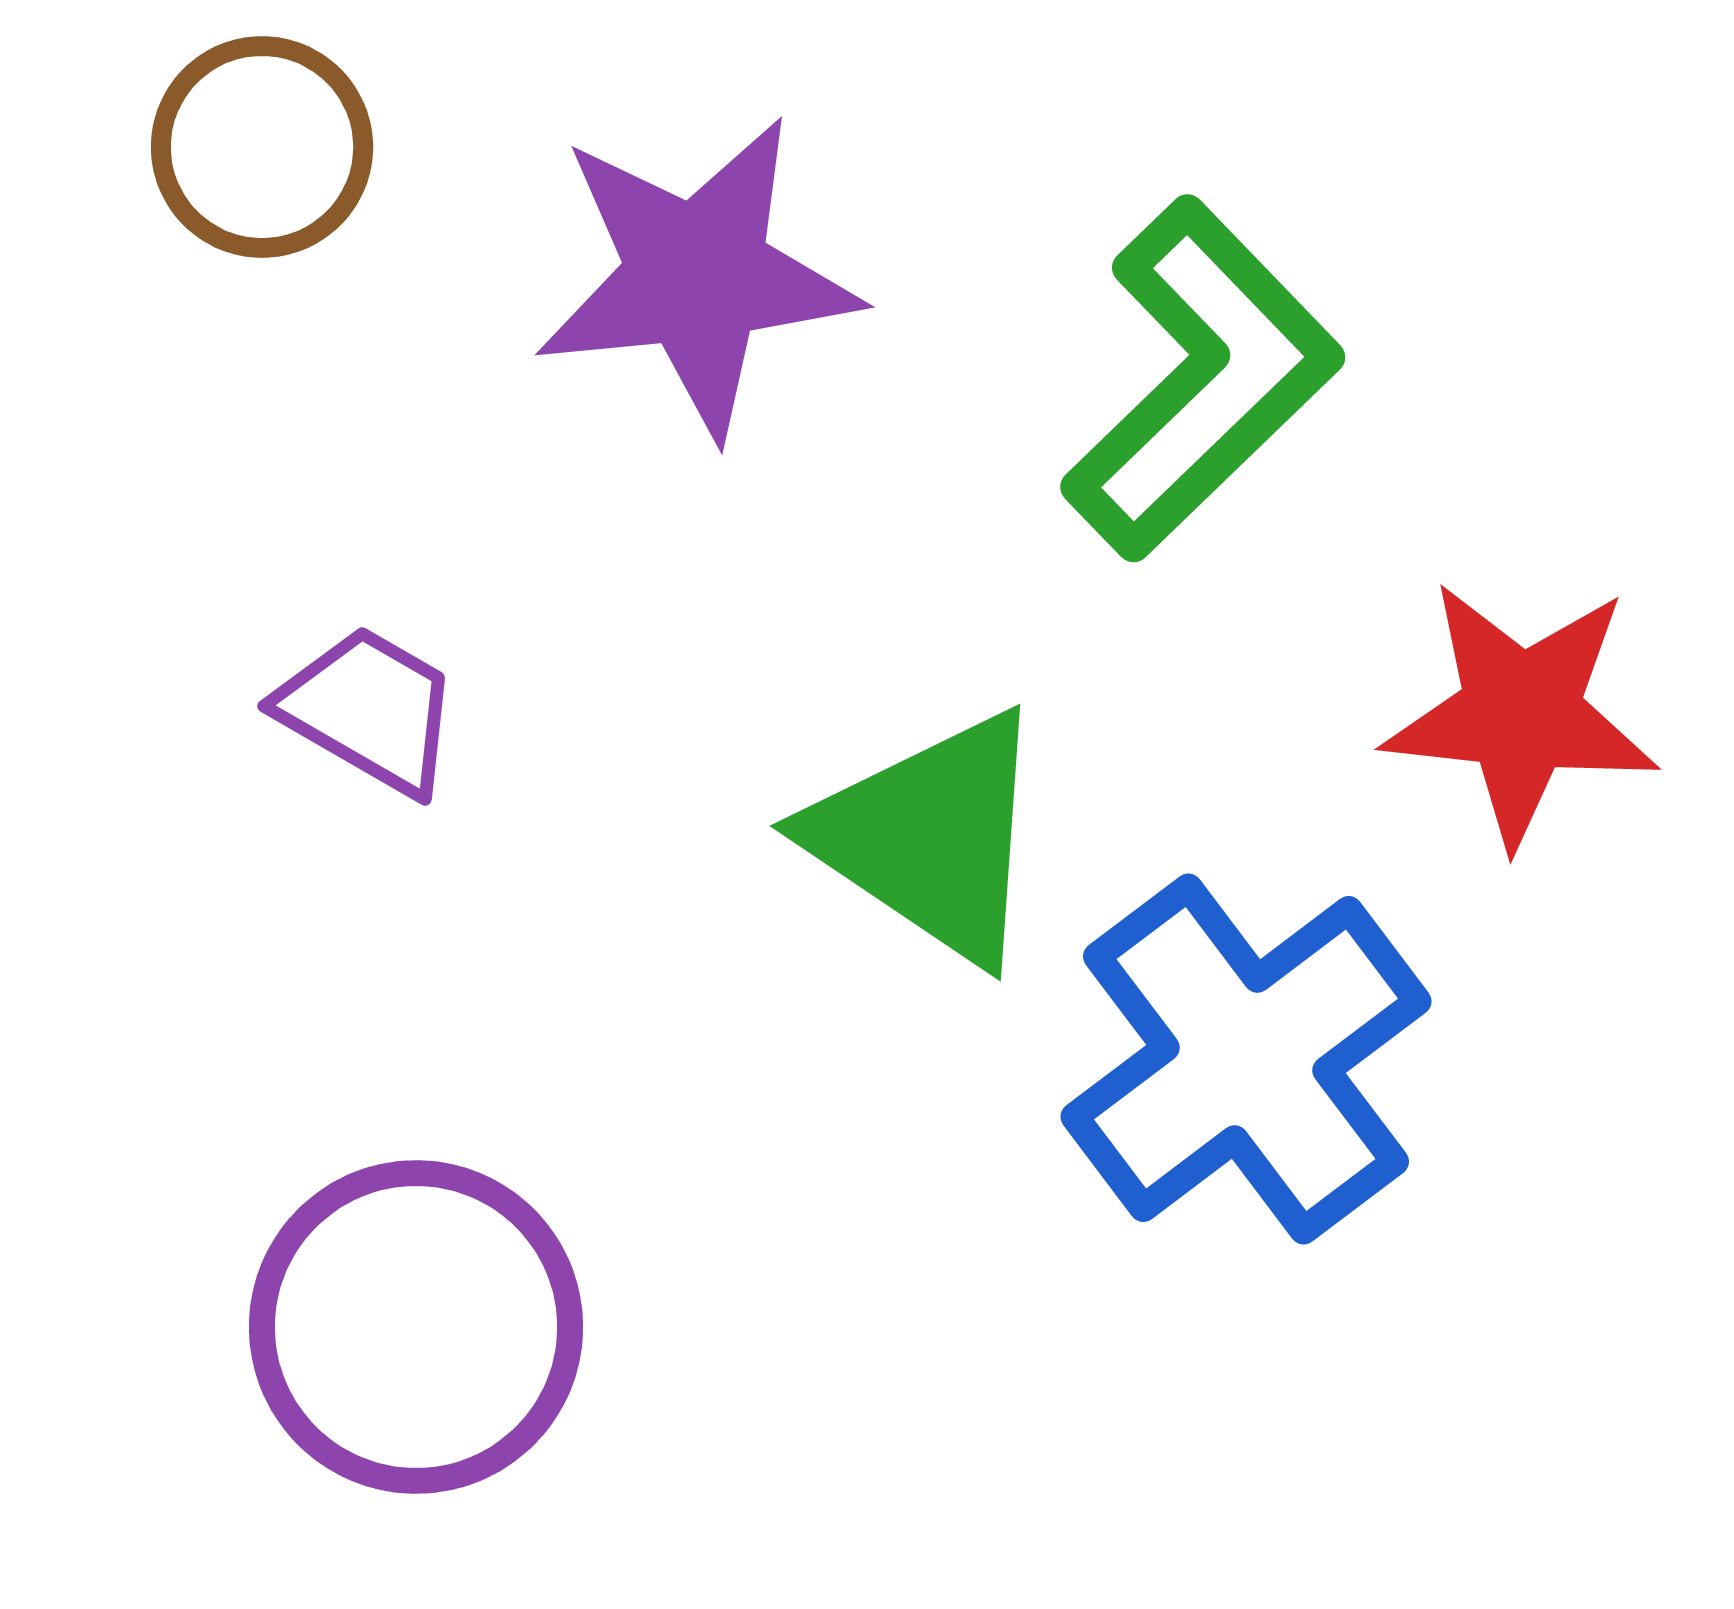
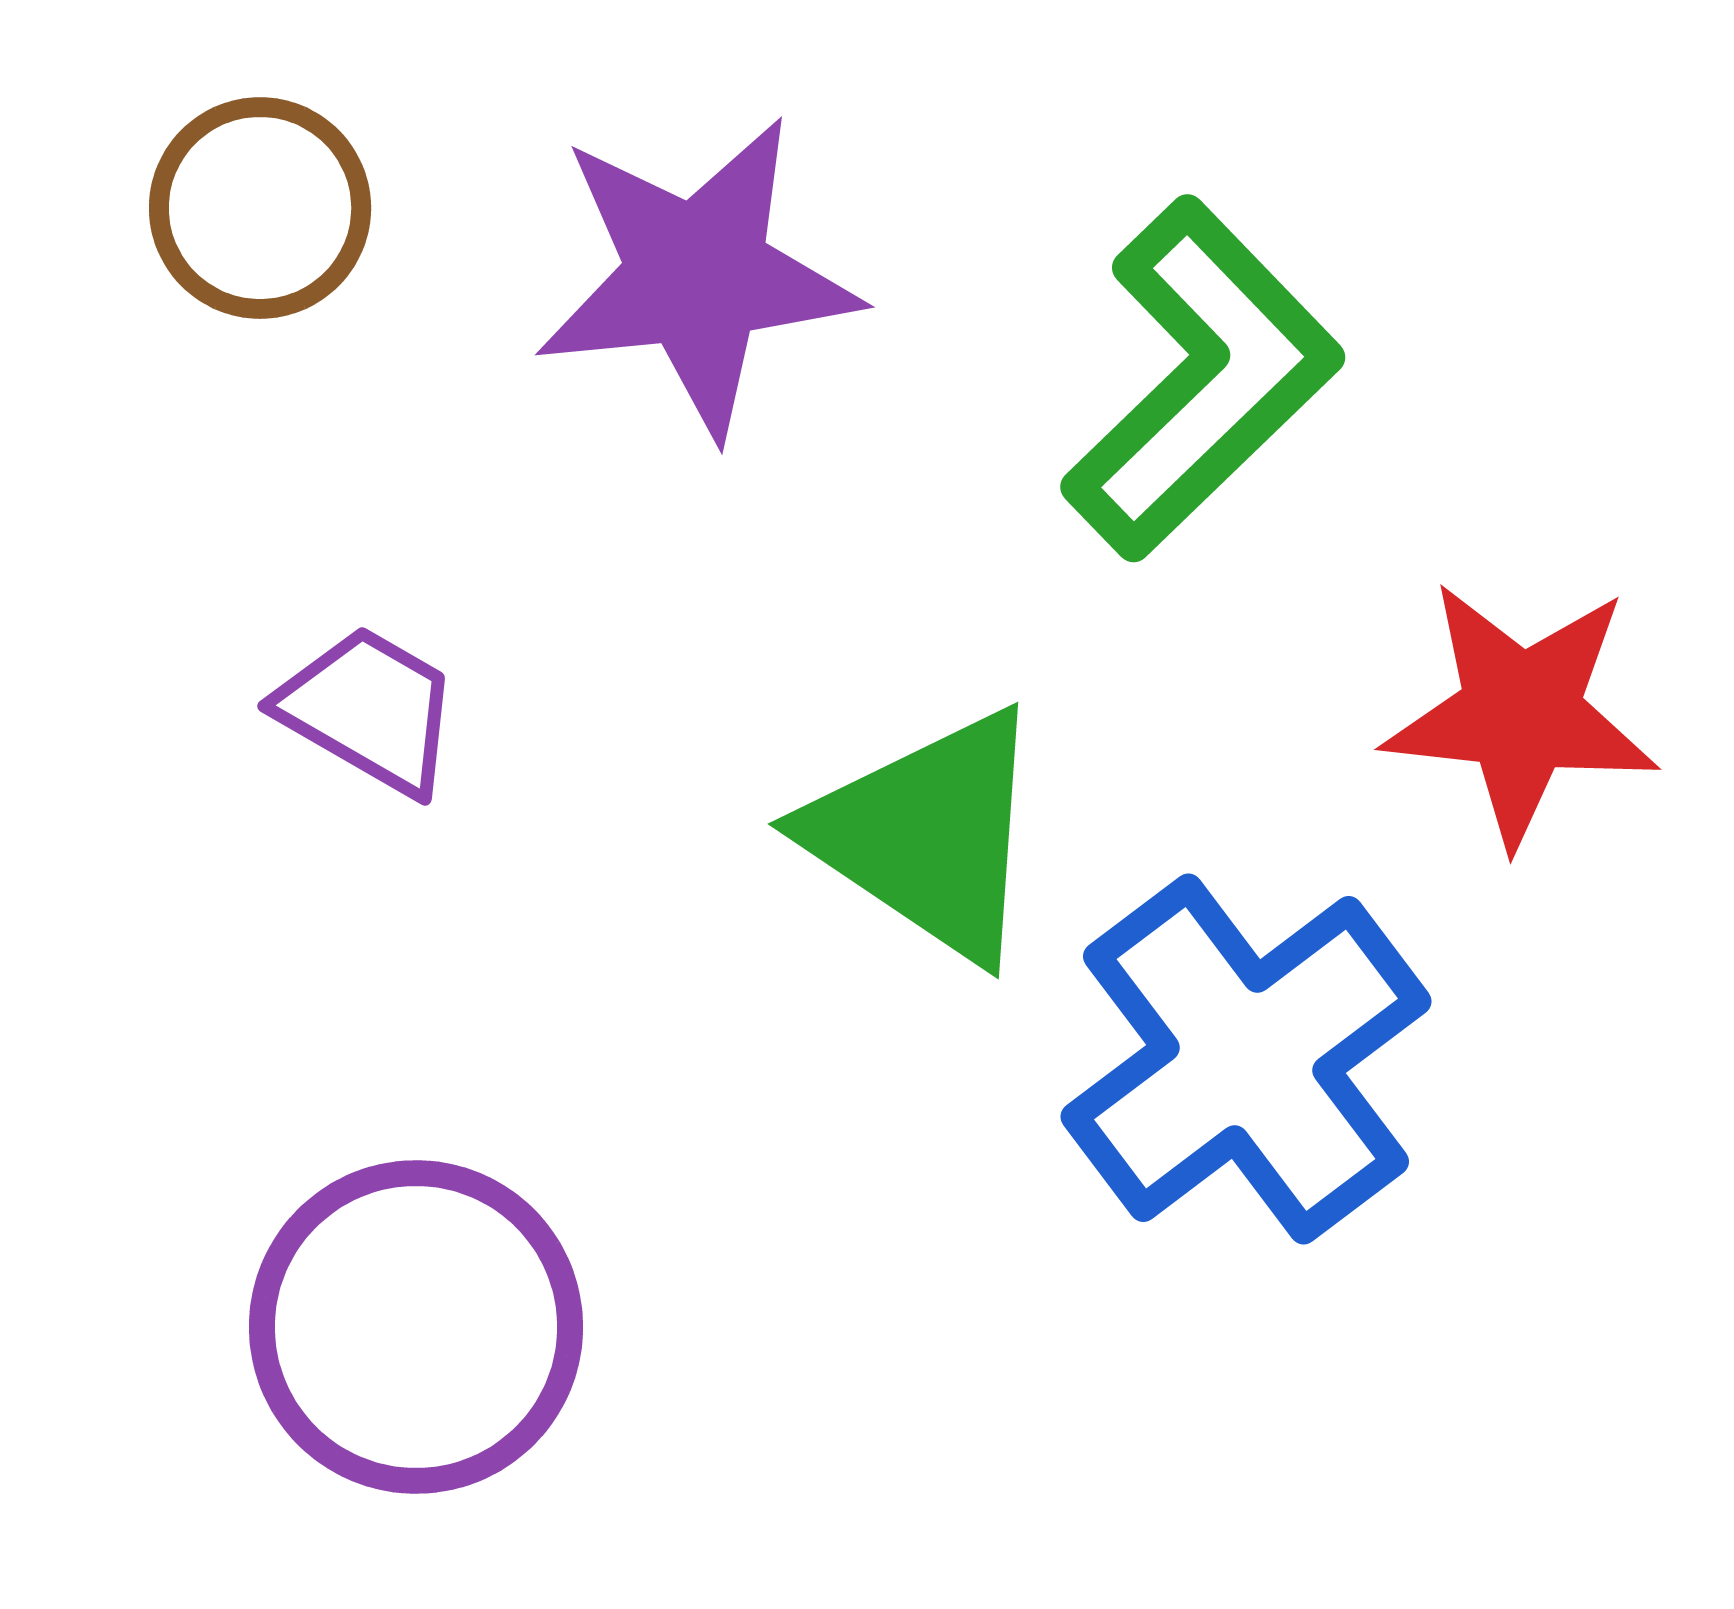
brown circle: moved 2 px left, 61 px down
green triangle: moved 2 px left, 2 px up
